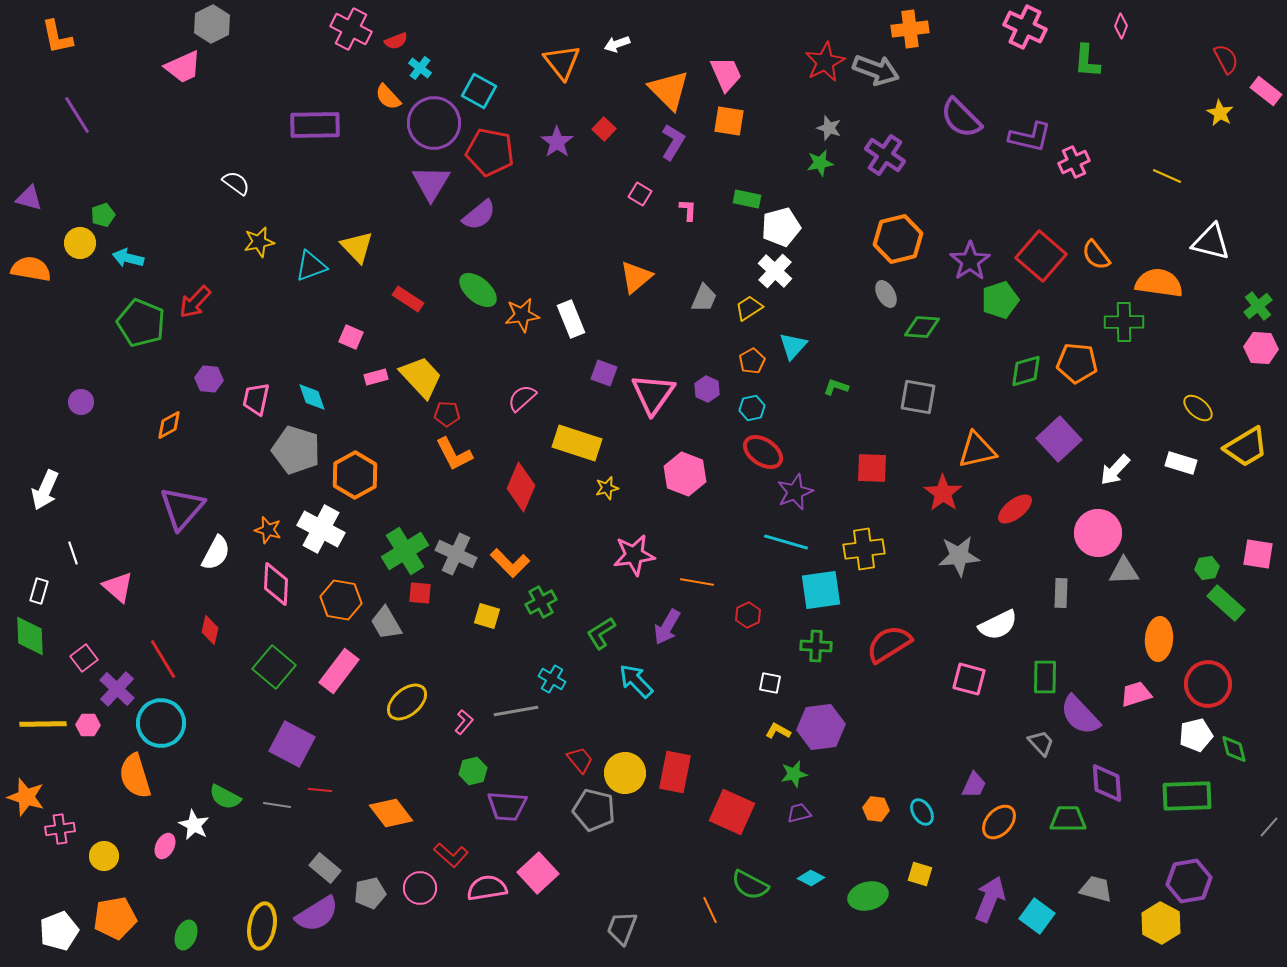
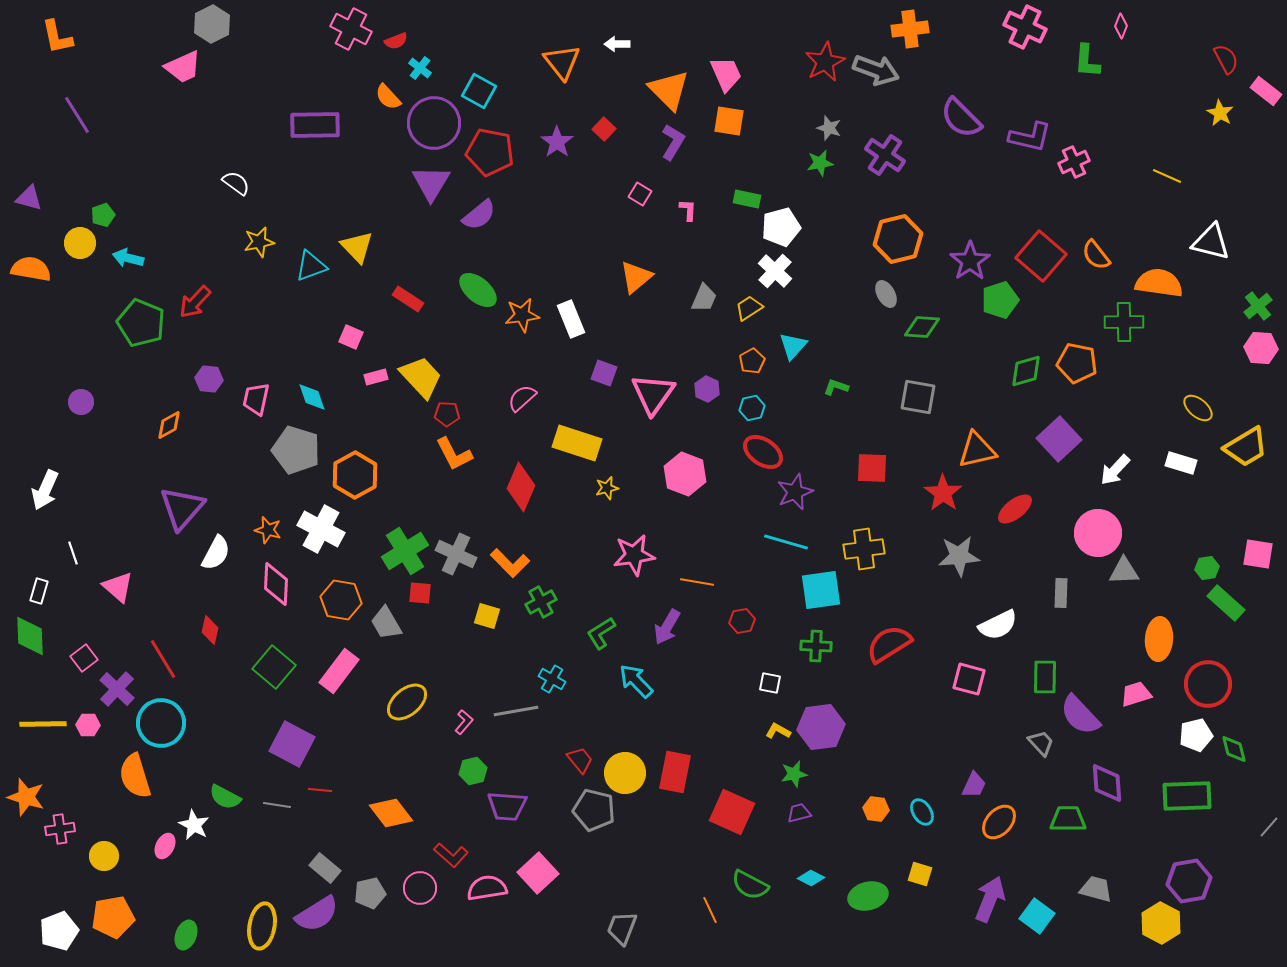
white arrow at (617, 44): rotated 20 degrees clockwise
orange pentagon at (1077, 363): rotated 6 degrees clockwise
red hexagon at (748, 615): moved 6 px left, 6 px down; rotated 15 degrees clockwise
orange pentagon at (115, 918): moved 2 px left, 1 px up
